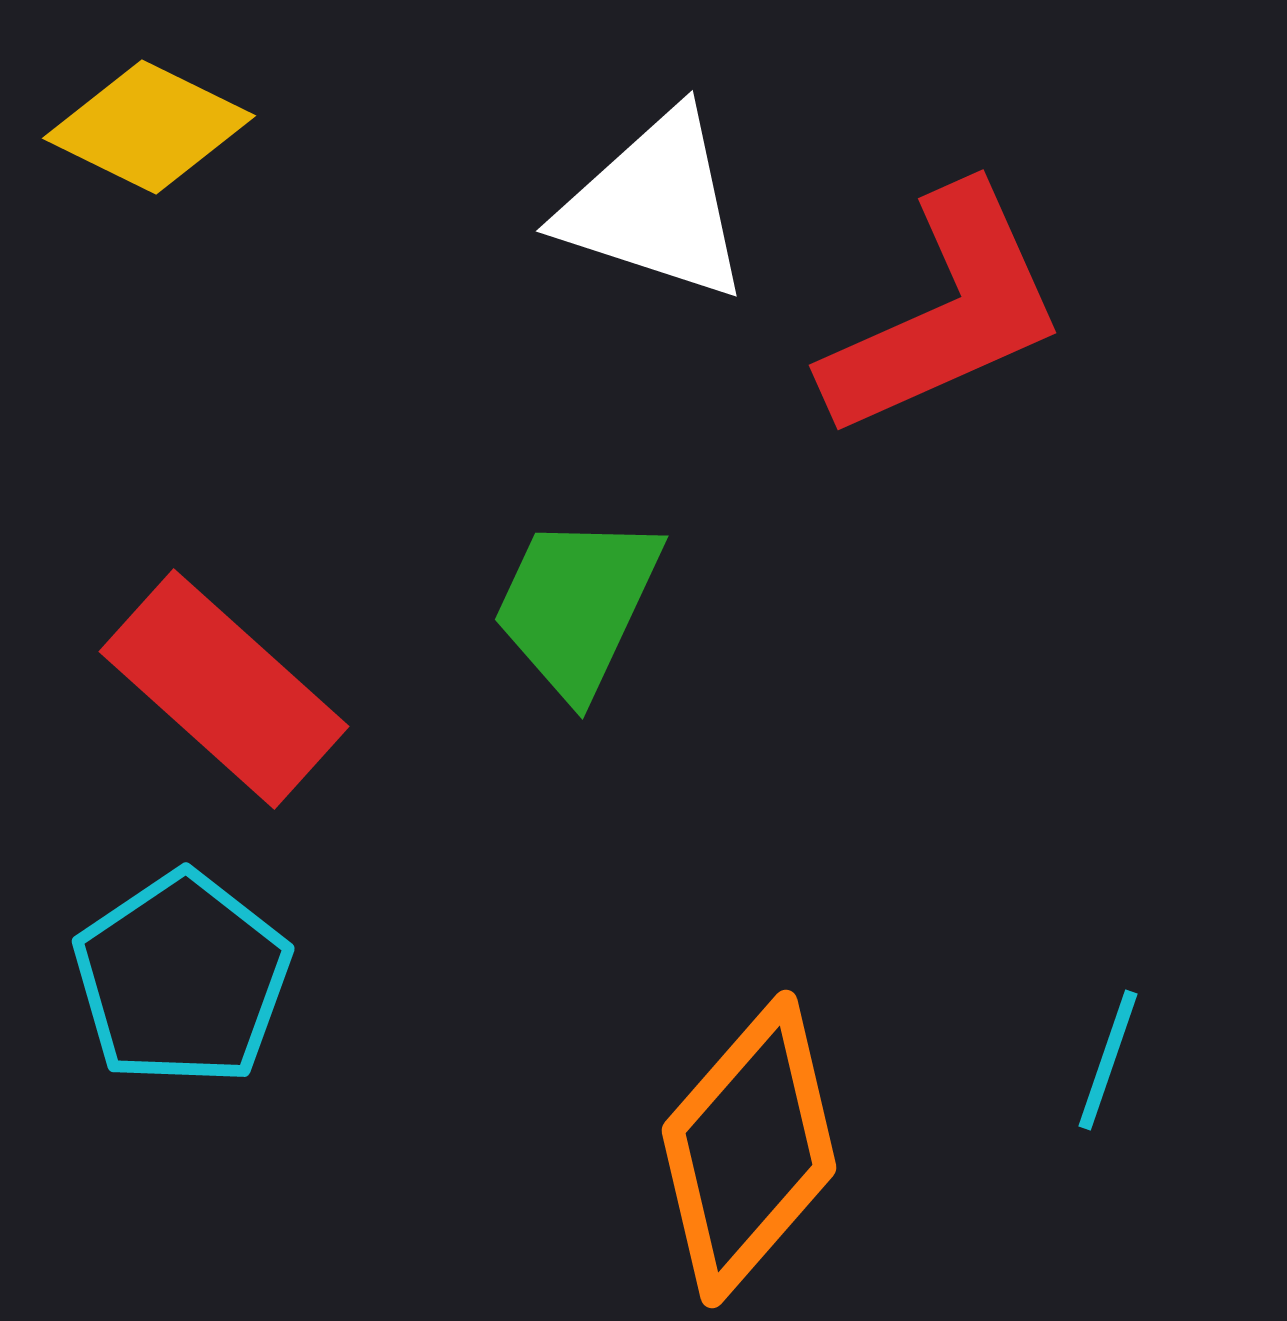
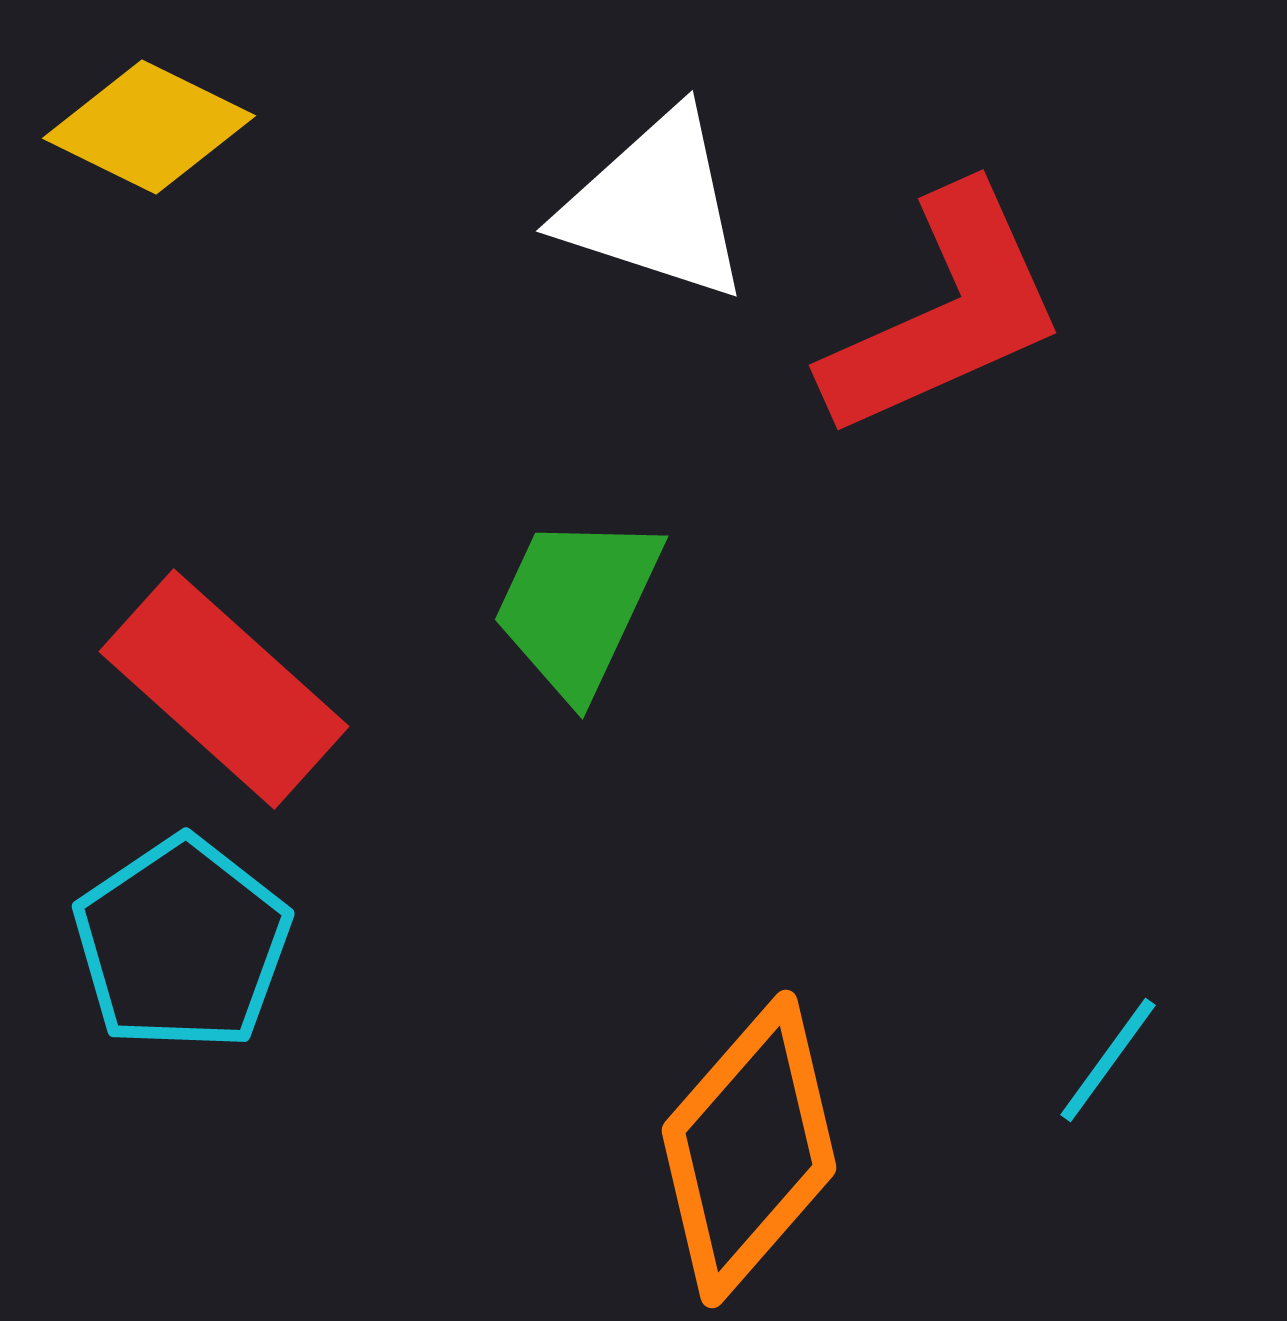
cyan pentagon: moved 35 px up
cyan line: rotated 17 degrees clockwise
